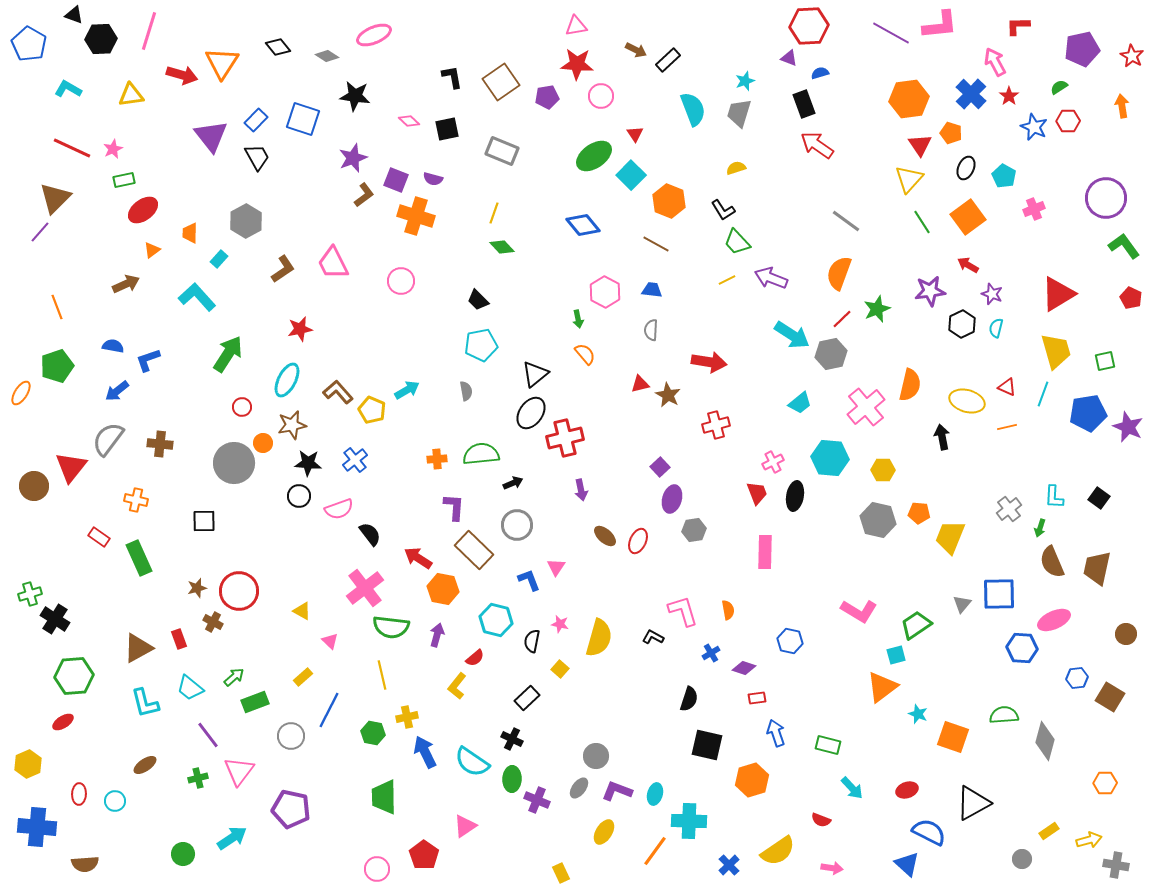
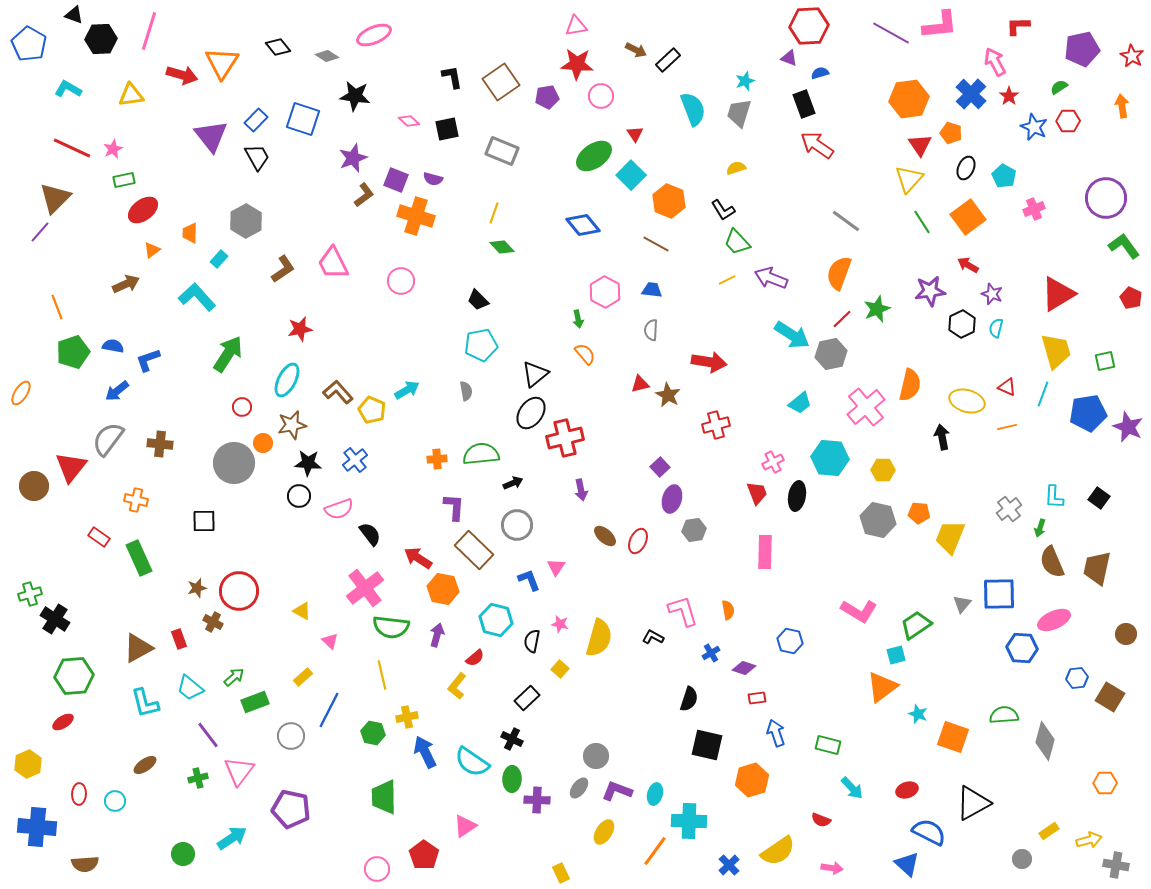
green pentagon at (57, 366): moved 16 px right, 14 px up
black ellipse at (795, 496): moved 2 px right
purple cross at (537, 800): rotated 20 degrees counterclockwise
